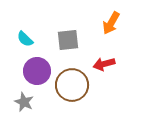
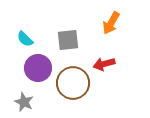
purple circle: moved 1 px right, 3 px up
brown circle: moved 1 px right, 2 px up
